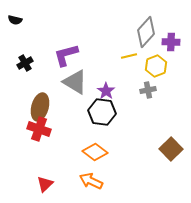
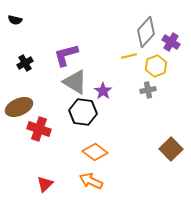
purple cross: rotated 30 degrees clockwise
purple star: moved 3 px left
brown ellipse: moved 21 px left; rotated 52 degrees clockwise
black hexagon: moved 19 px left
